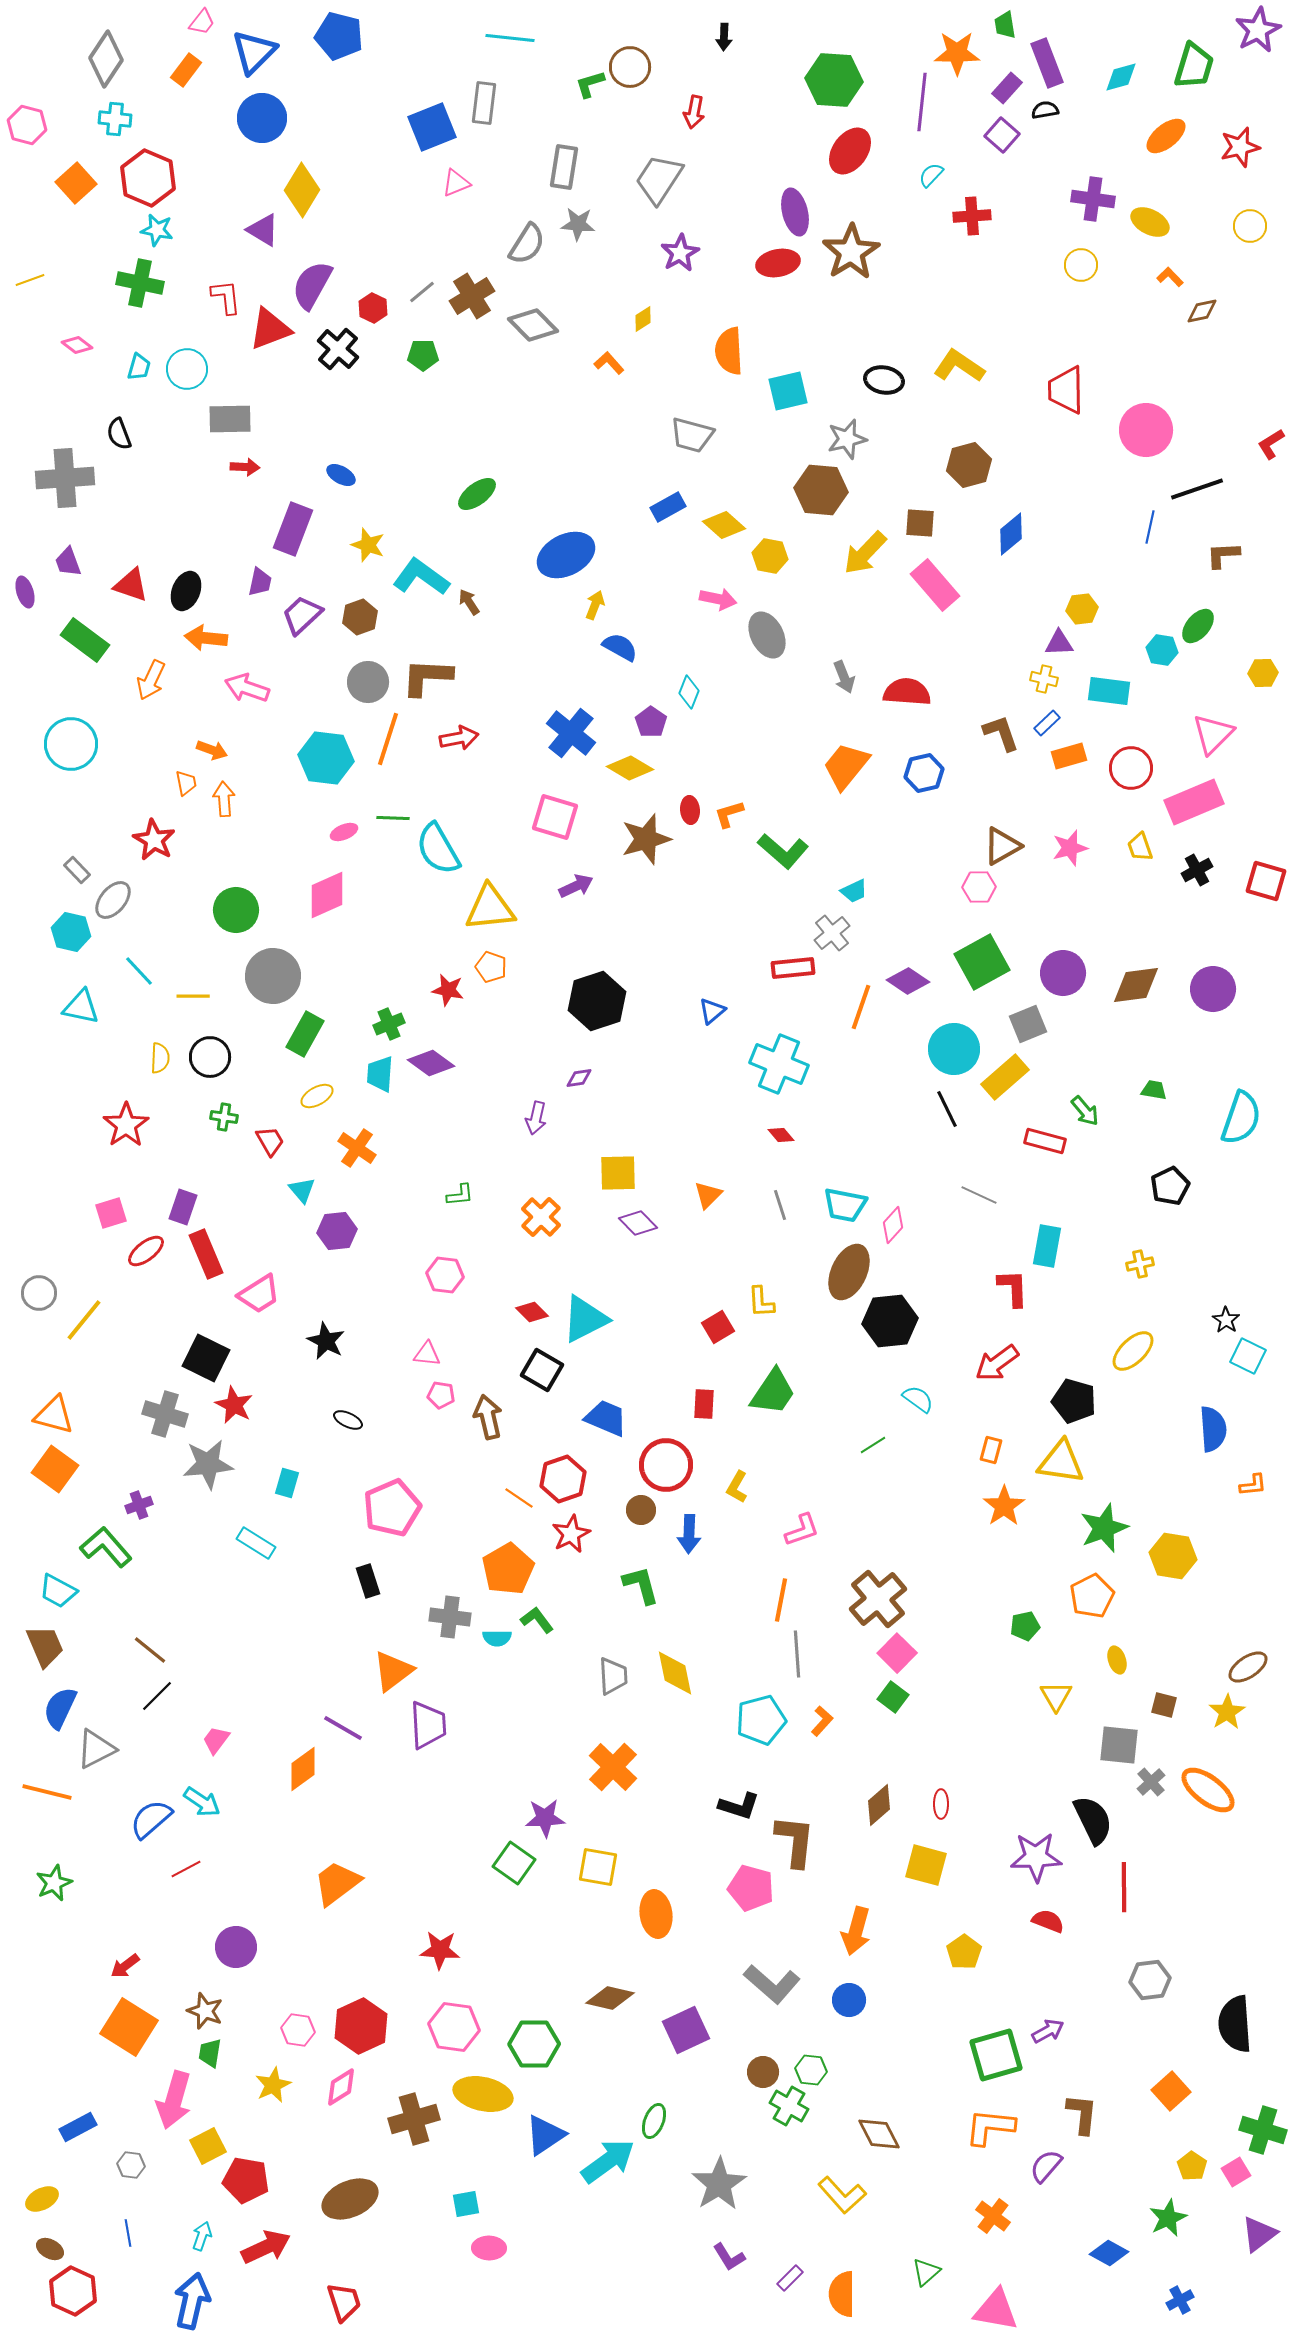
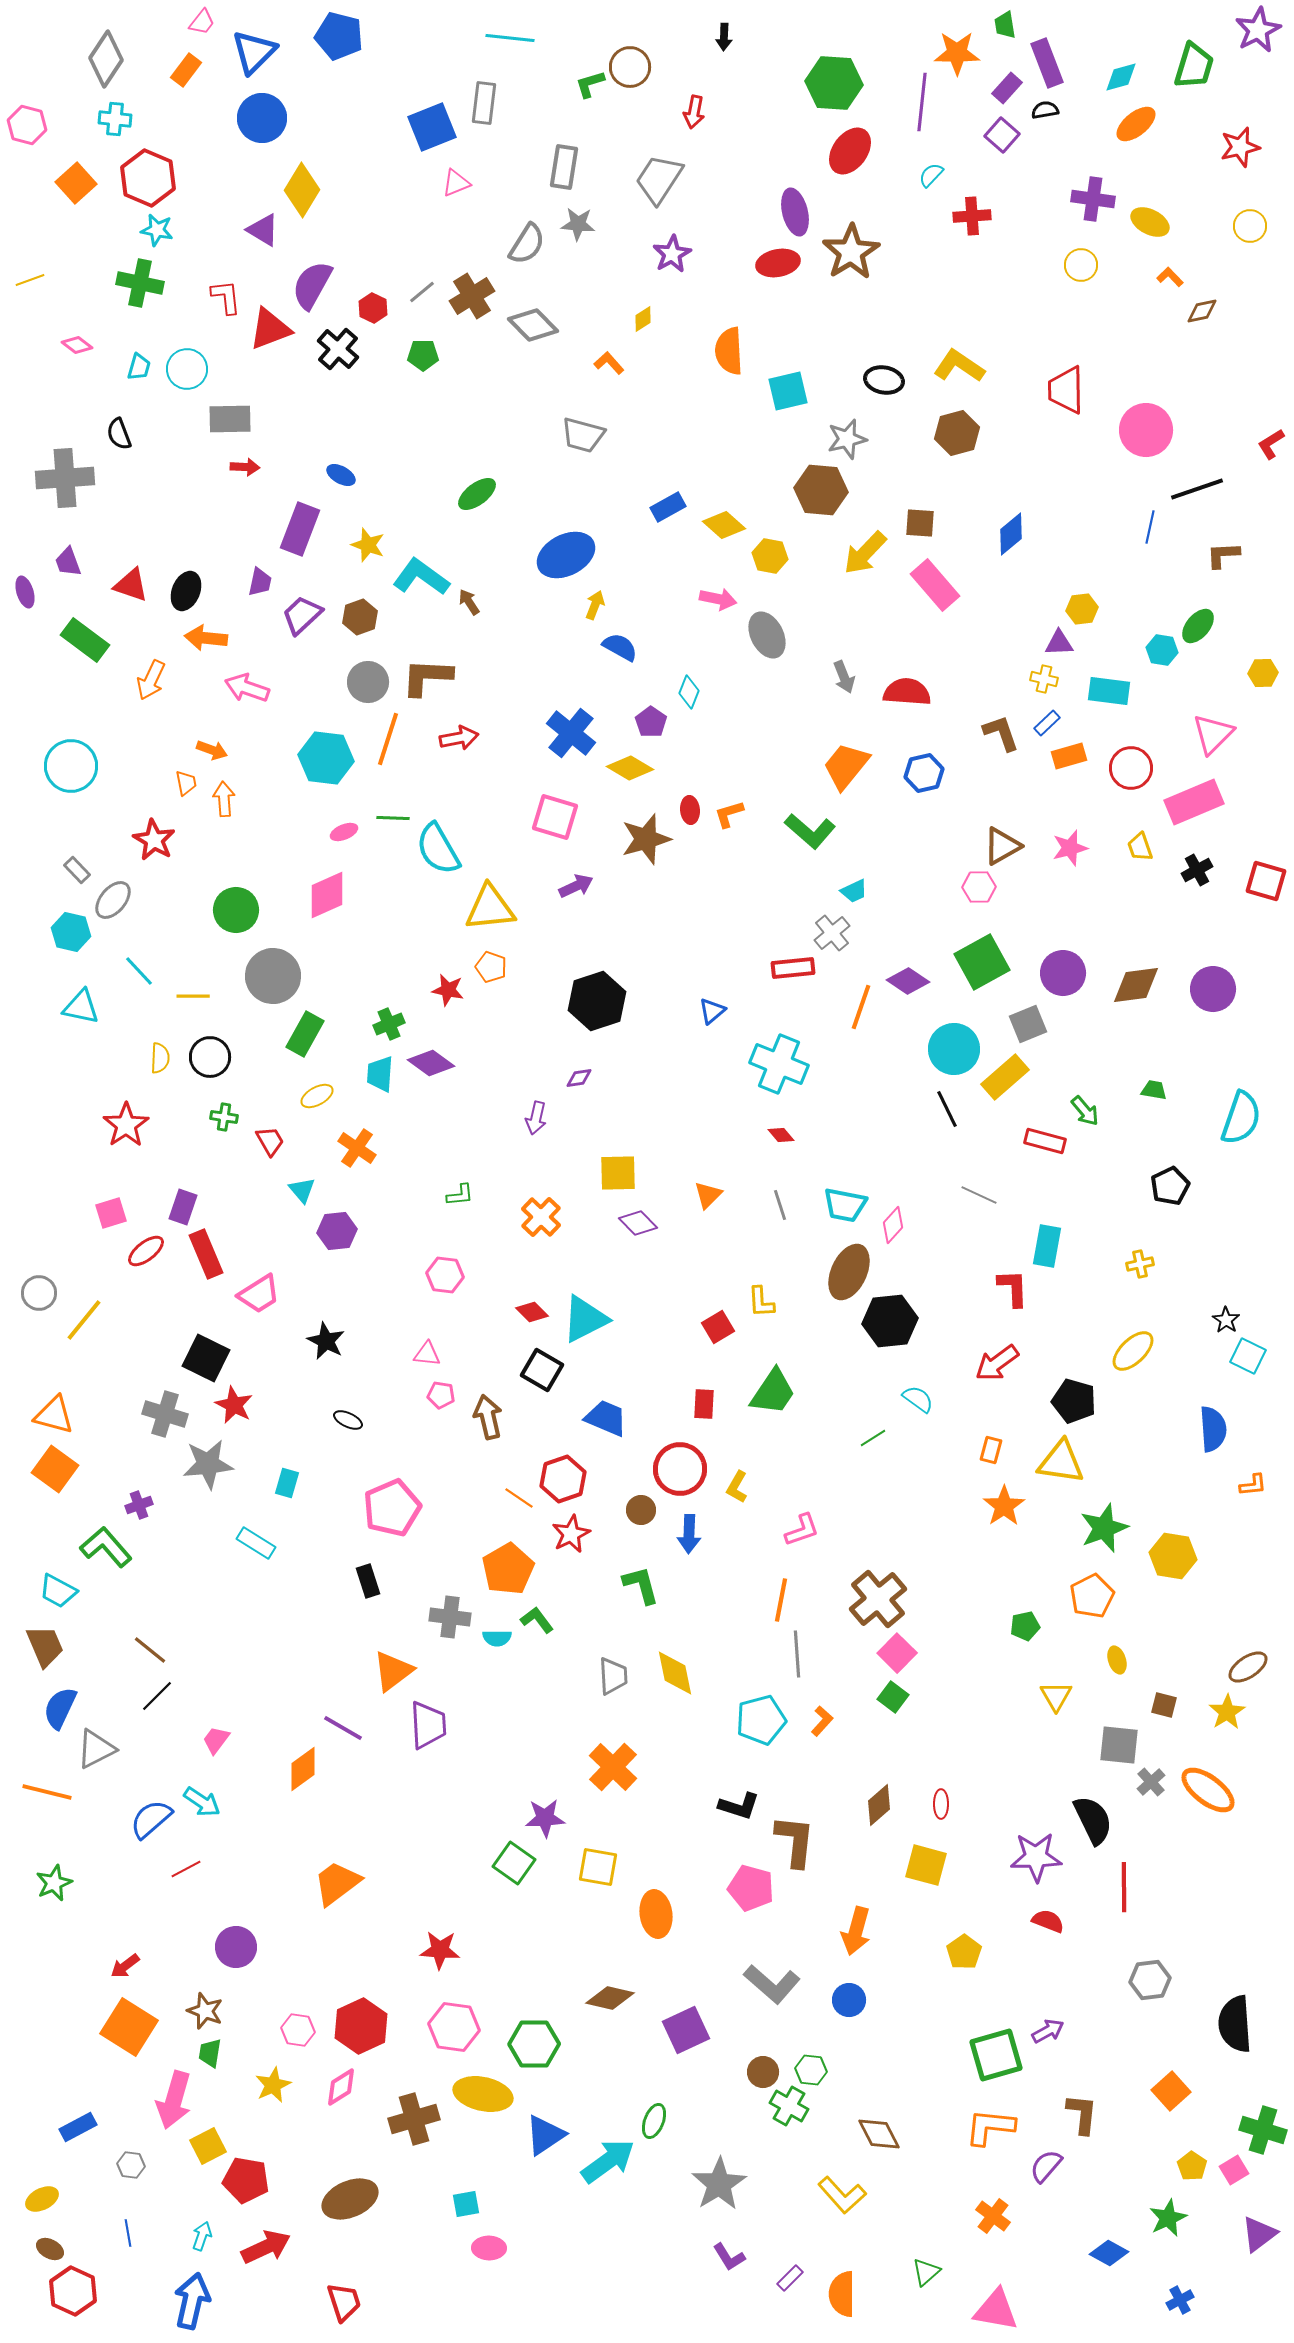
green hexagon at (834, 80): moved 3 px down
orange ellipse at (1166, 136): moved 30 px left, 12 px up
purple star at (680, 253): moved 8 px left, 1 px down
gray trapezoid at (692, 435): moved 109 px left
brown hexagon at (969, 465): moved 12 px left, 32 px up
purple rectangle at (293, 529): moved 7 px right
cyan circle at (71, 744): moved 22 px down
green L-shape at (783, 851): moved 27 px right, 20 px up
green line at (873, 1445): moved 7 px up
red circle at (666, 1465): moved 14 px right, 4 px down
pink square at (1236, 2172): moved 2 px left, 2 px up
